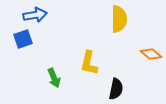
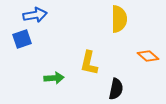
blue square: moved 1 px left
orange diamond: moved 3 px left, 2 px down
green arrow: rotated 72 degrees counterclockwise
